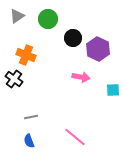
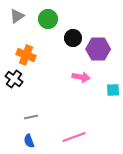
purple hexagon: rotated 25 degrees counterclockwise
pink line: moved 1 px left; rotated 60 degrees counterclockwise
